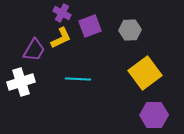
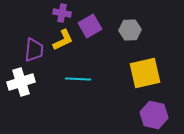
purple cross: rotated 18 degrees counterclockwise
purple square: rotated 10 degrees counterclockwise
yellow L-shape: moved 2 px right, 2 px down
purple trapezoid: rotated 25 degrees counterclockwise
yellow square: rotated 24 degrees clockwise
purple hexagon: rotated 12 degrees clockwise
